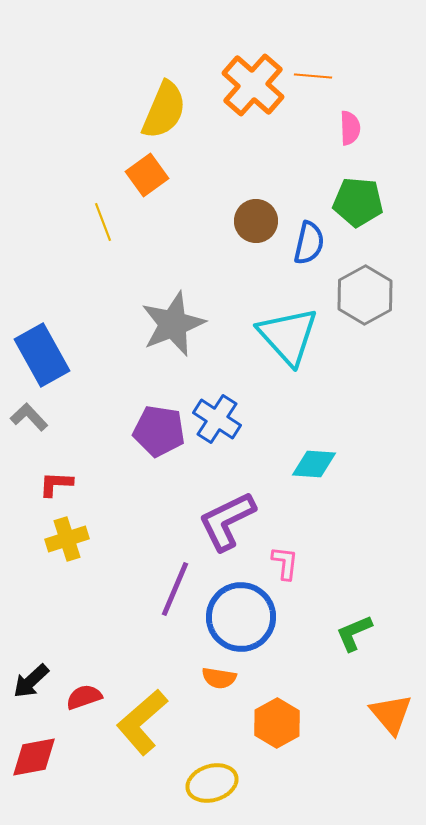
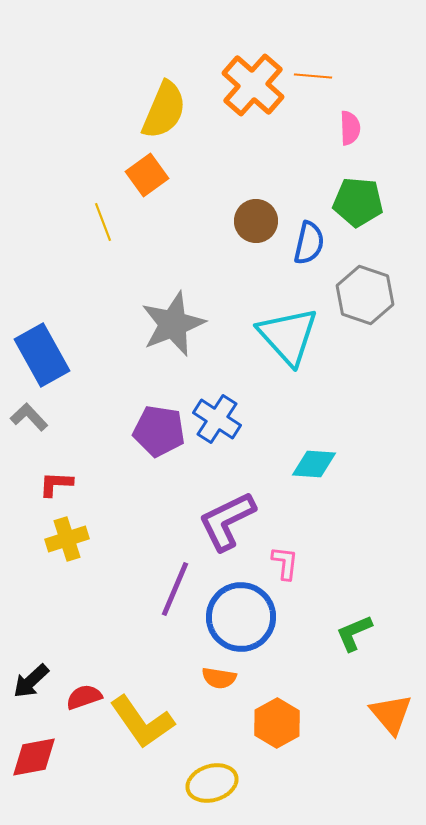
gray hexagon: rotated 12 degrees counterclockwise
yellow L-shape: rotated 84 degrees counterclockwise
